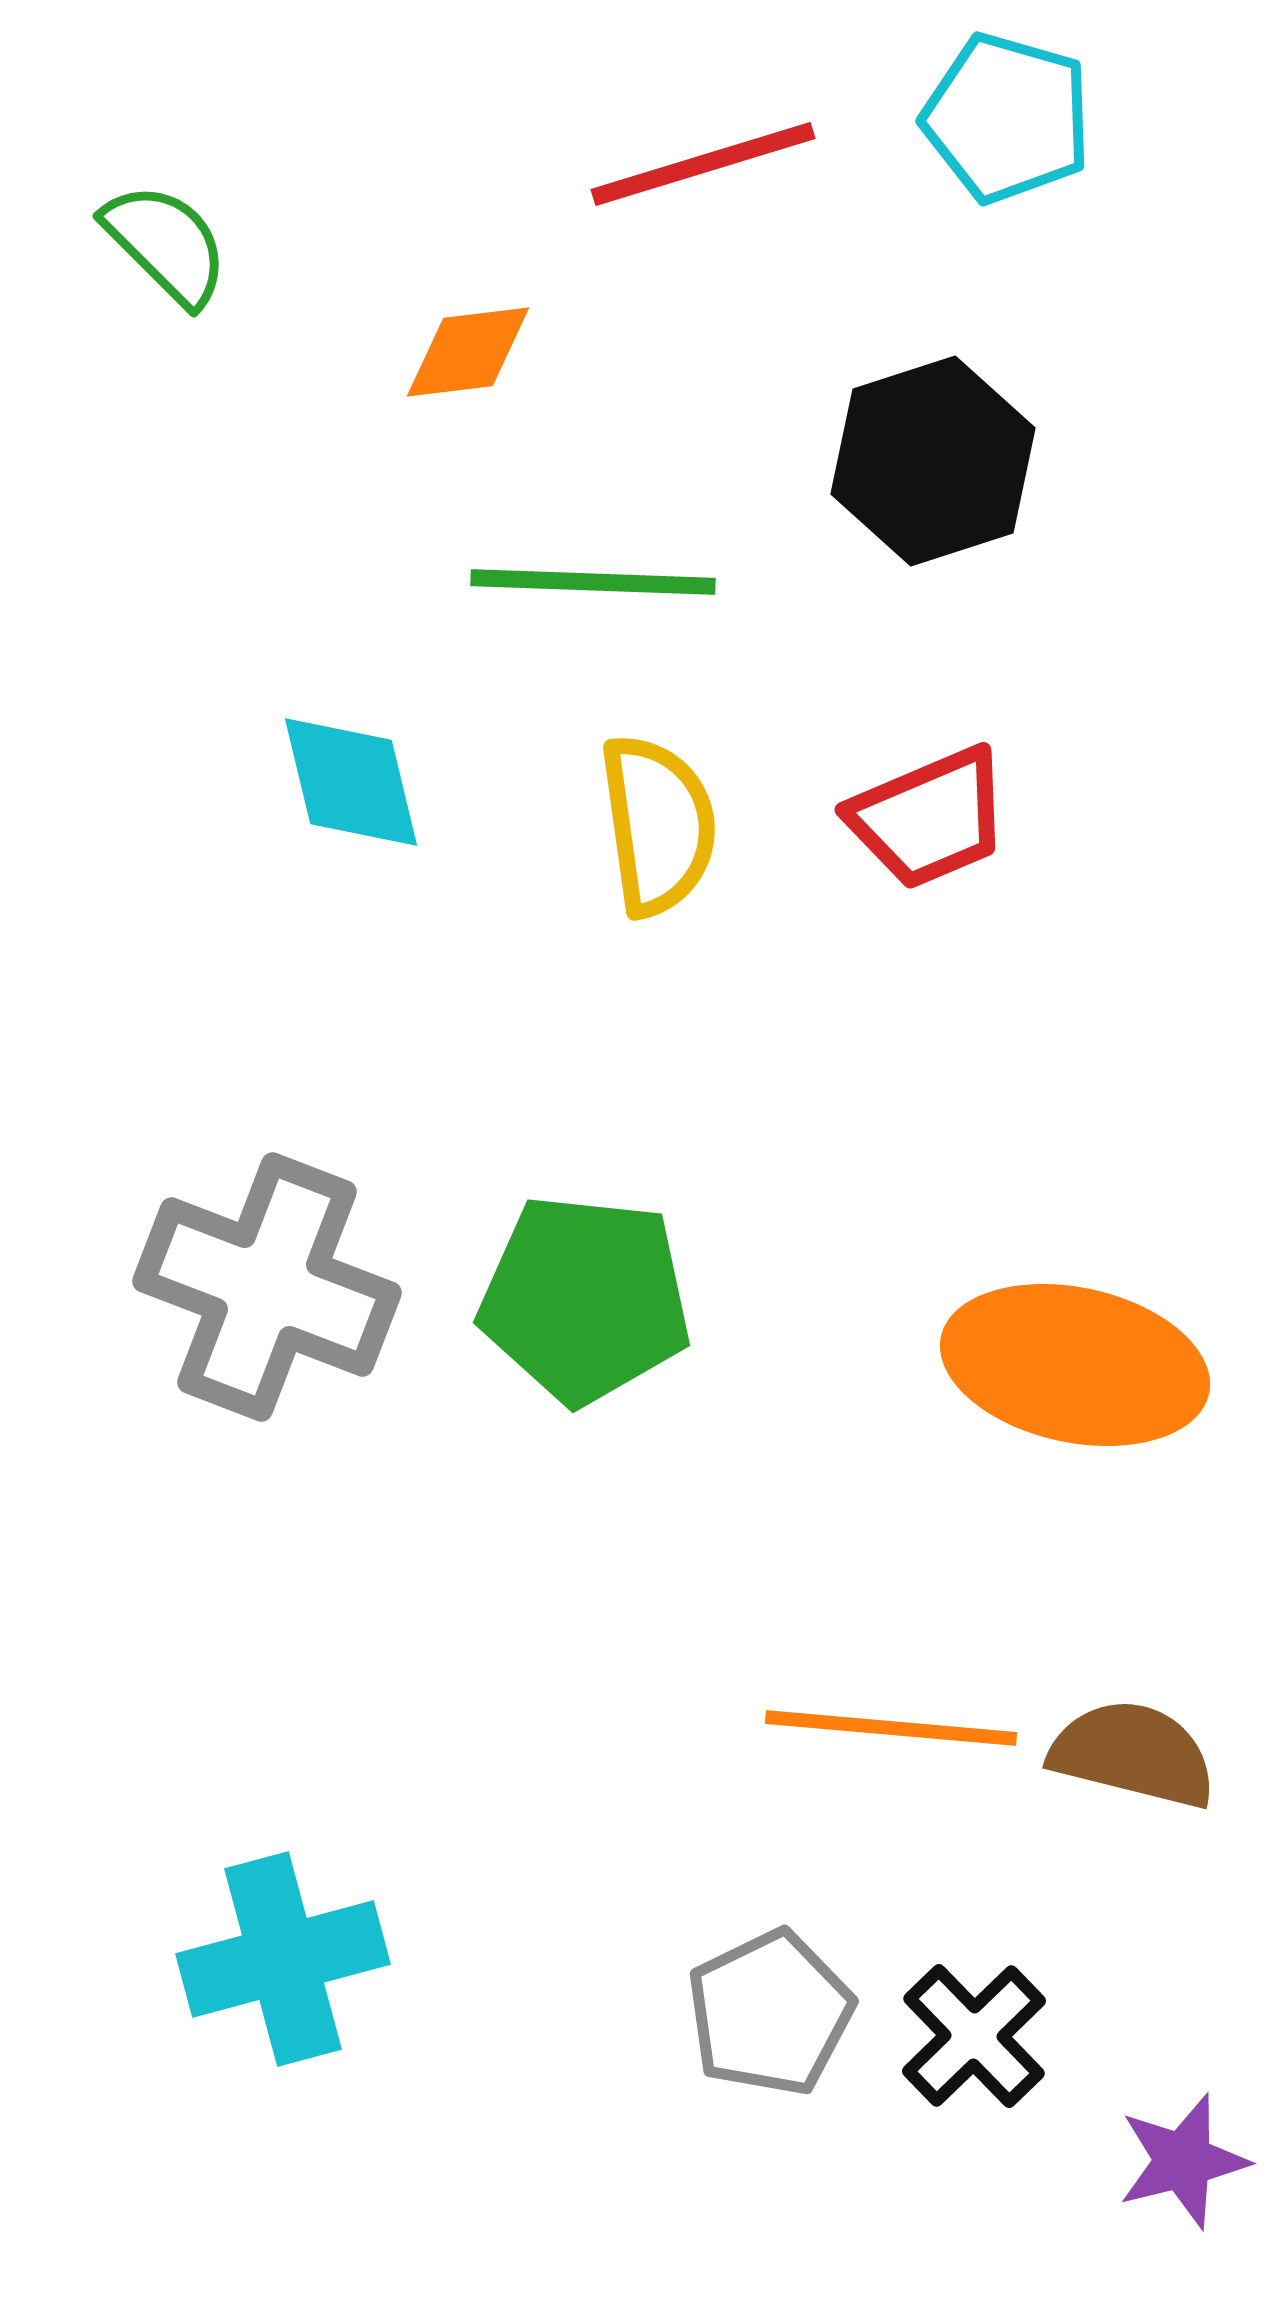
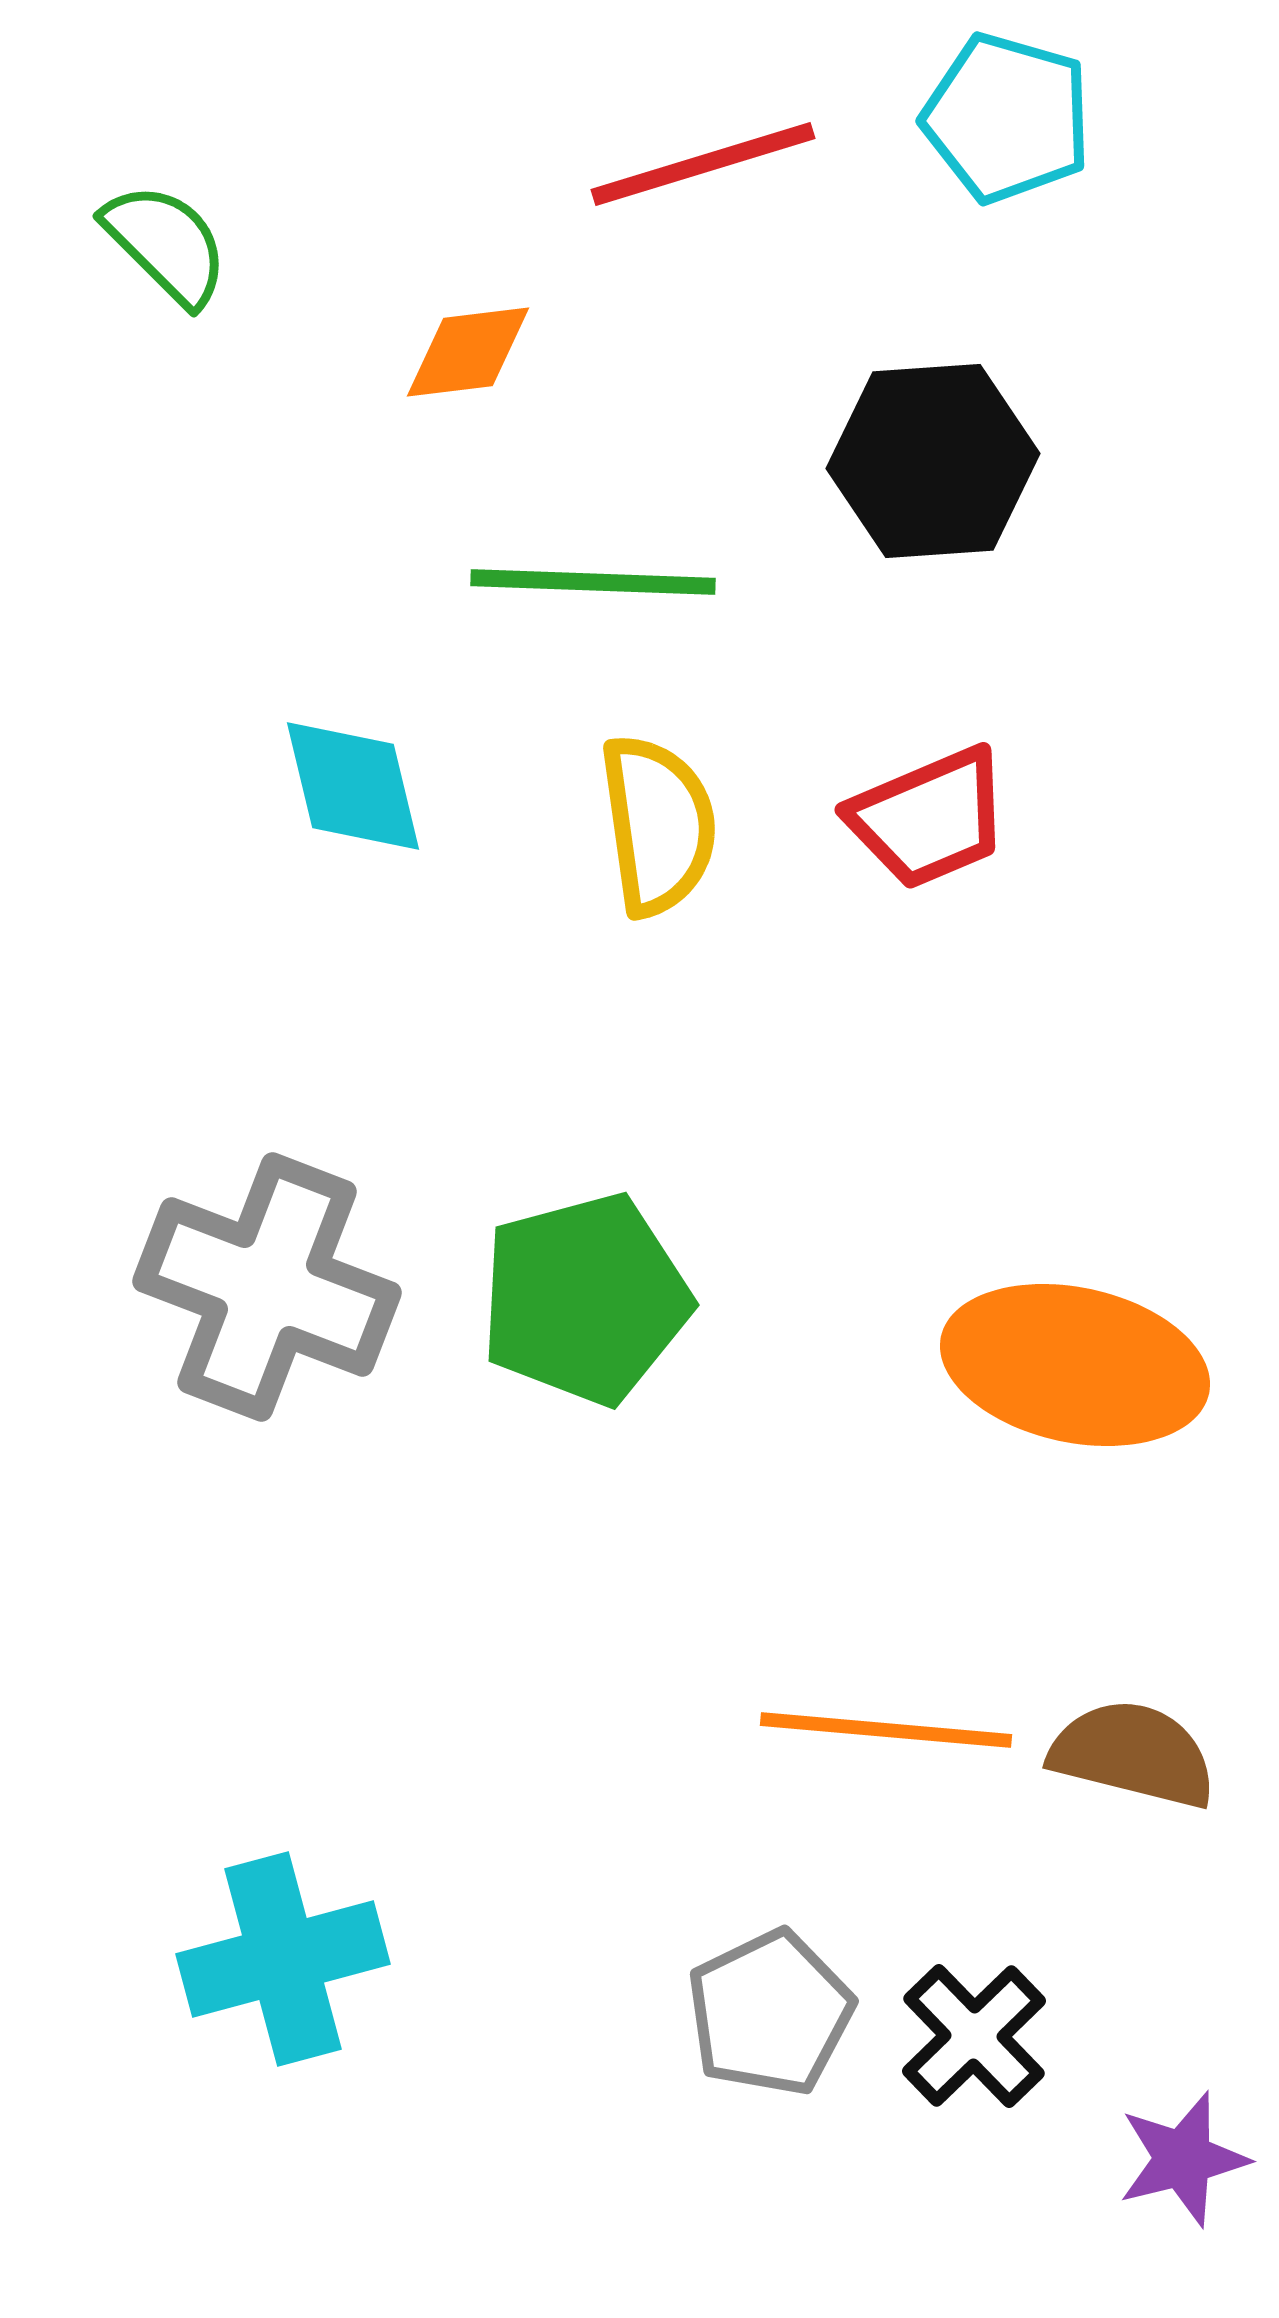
black hexagon: rotated 14 degrees clockwise
cyan diamond: moved 2 px right, 4 px down
green pentagon: rotated 21 degrees counterclockwise
orange line: moved 5 px left, 2 px down
purple star: moved 2 px up
